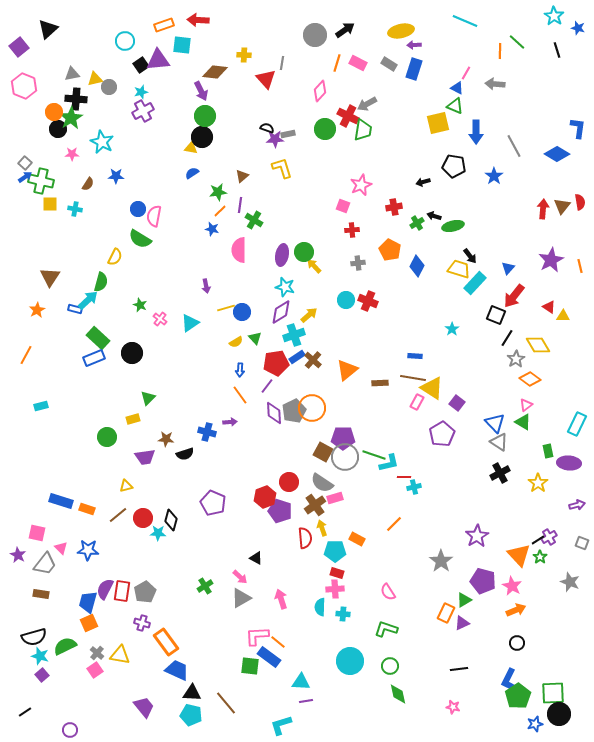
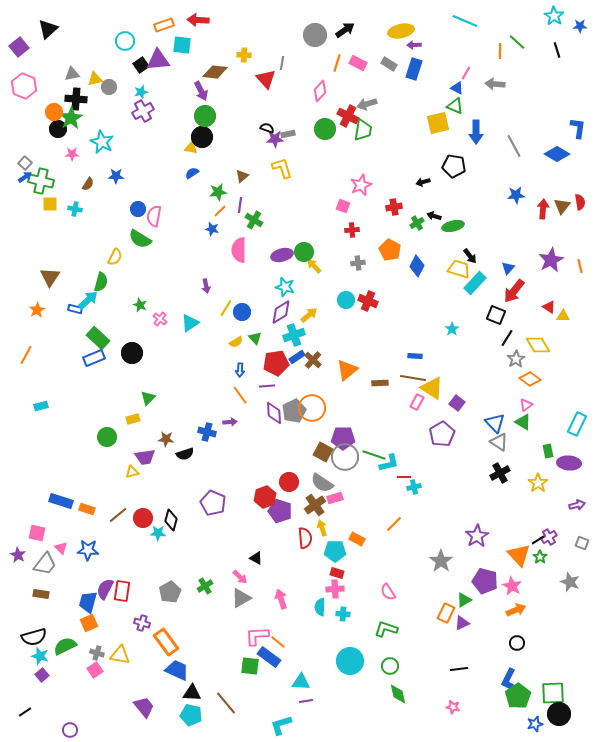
blue star at (578, 28): moved 2 px right, 2 px up; rotated 16 degrees counterclockwise
gray arrow at (367, 104): rotated 12 degrees clockwise
blue star at (494, 176): moved 22 px right, 19 px down; rotated 30 degrees clockwise
purple ellipse at (282, 255): rotated 65 degrees clockwise
red arrow at (514, 296): moved 5 px up
yellow line at (226, 308): rotated 42 degrees counterclockwise
purple line at (267, 386): rotated 49 degrees clockwise
yellow triangle at (126, 486): moved 6 px right, 14 px up
purple pentagon at (483, 581): moved 2 px right
gray pentagon at (145, 592): moved 25 px right
gray cross at (97, 653): rotated 24 degrees counterclockwise
